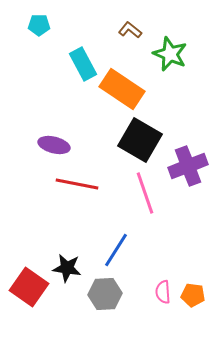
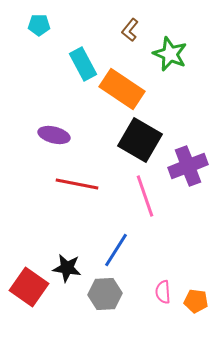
brown L-shape: rotated 90 degrees counterclockwise
purple ellipse: moved 10 px up
pink line: moved 3 px down
orange pentagon: moved 3 px right, 6 px down
